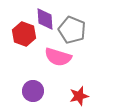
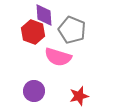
purple diamond: moved 1 px left, 4 px up
red hexagon: moved 9 px right, 2 px up
purple circle: moved 1 px right
